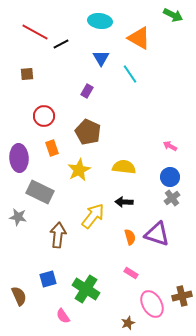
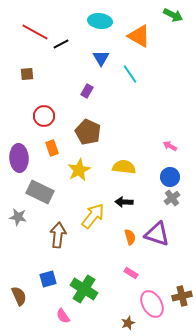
orange triangle: moved 2 px up
green cross: moved 2 px left
